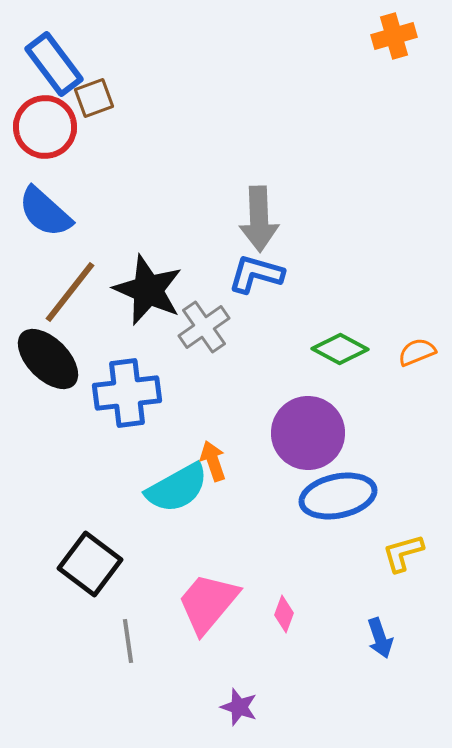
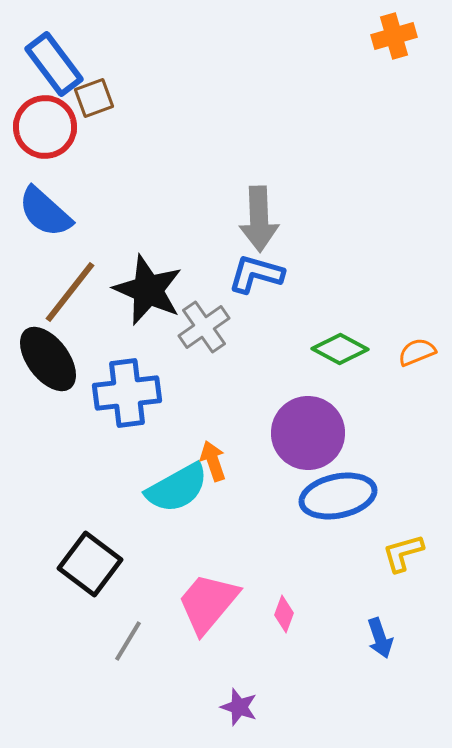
black ellipse: rotated 8 degrees clockwise
gray line: rotated 39 degrees clockwise
